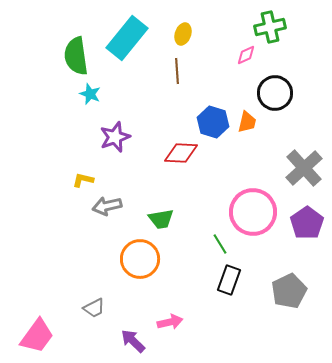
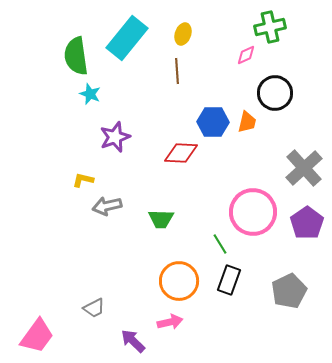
blue hexagon: rotated 16 degrees counterclockwise
green trapezoid: rotated 12 degrees clockwise
orange circle: moved 39 px right, 22 px down
